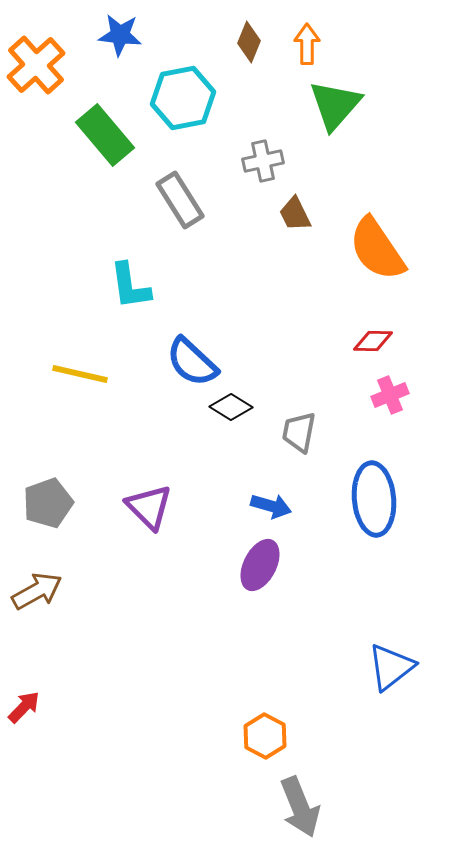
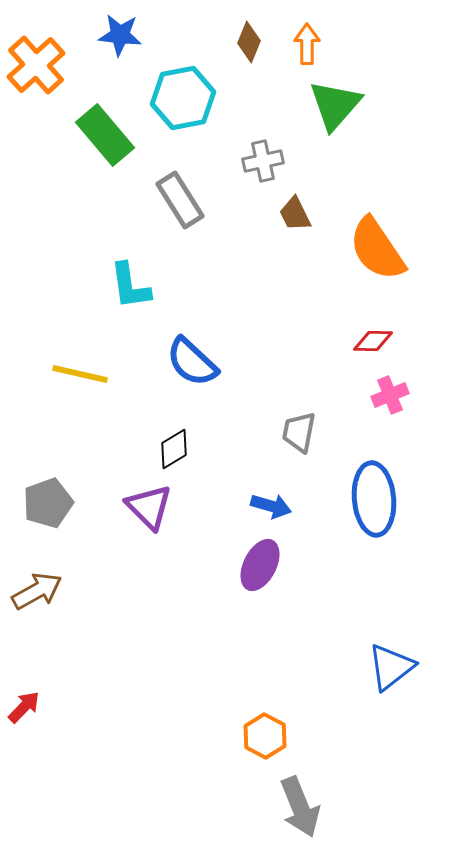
black diamond: moved 57 px left, 42 px down; rotated 63 degrees counterclockwise
